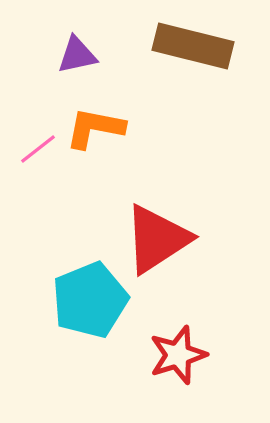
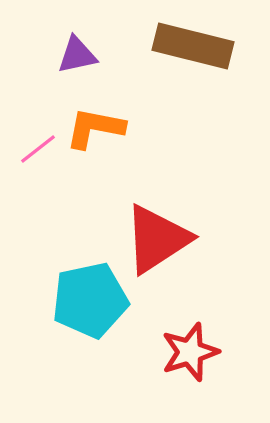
cyan pentagon: rotated 10 degrees clockwise
red star: moved 12 px right, 3 px up
